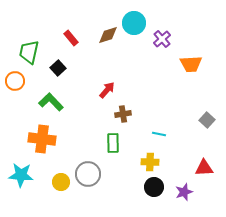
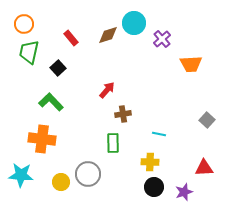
orange circle: moved 9 px right, 57 px up
